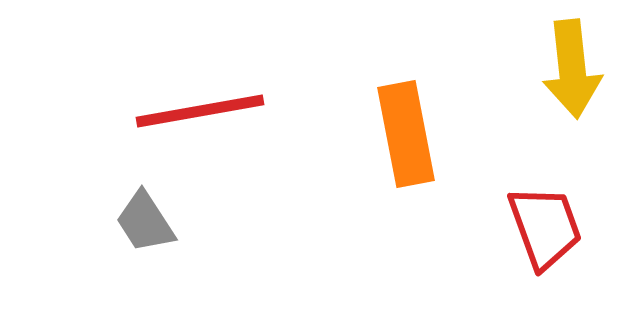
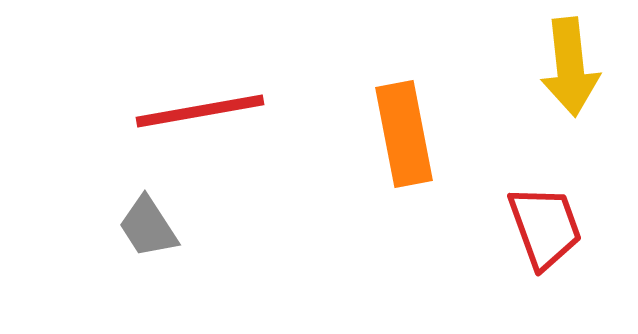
yellow arrow: moved 2 px left, 2 px up
orange rectangle: moved 2 px left
gray trapezoid: moved 3 px right, 5 px down
